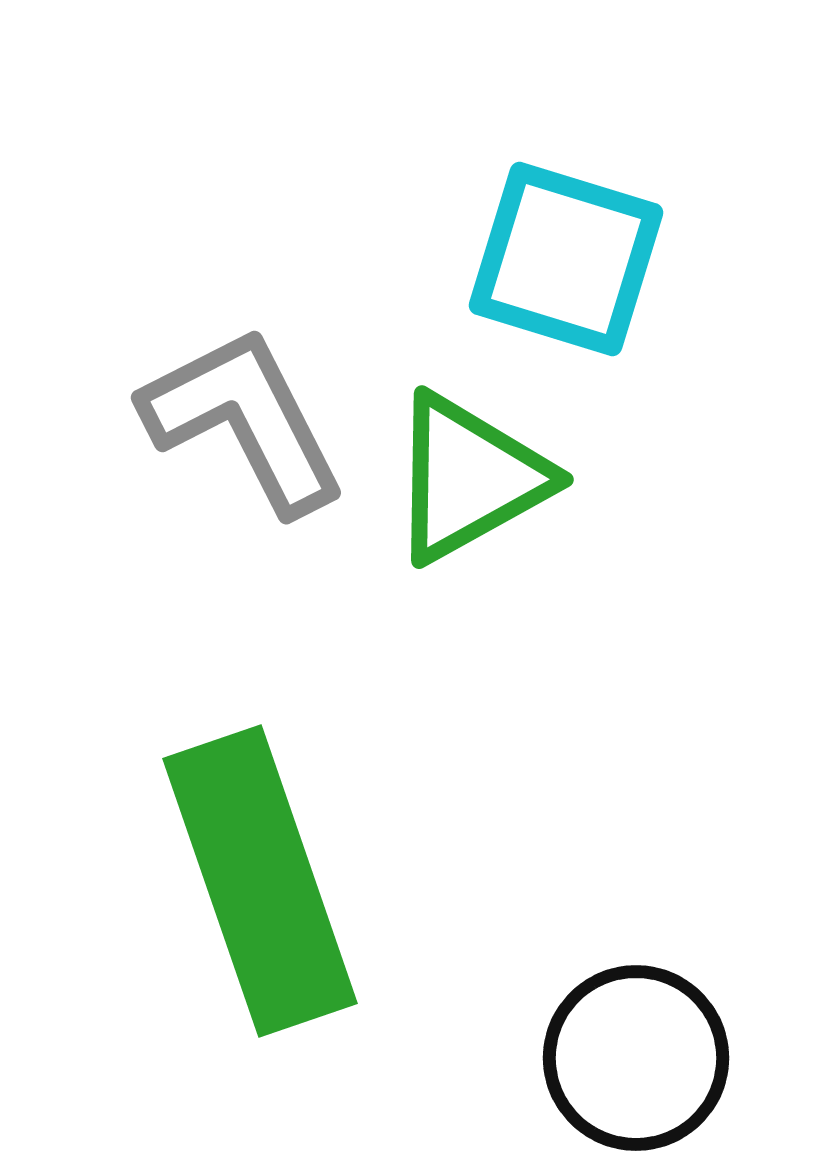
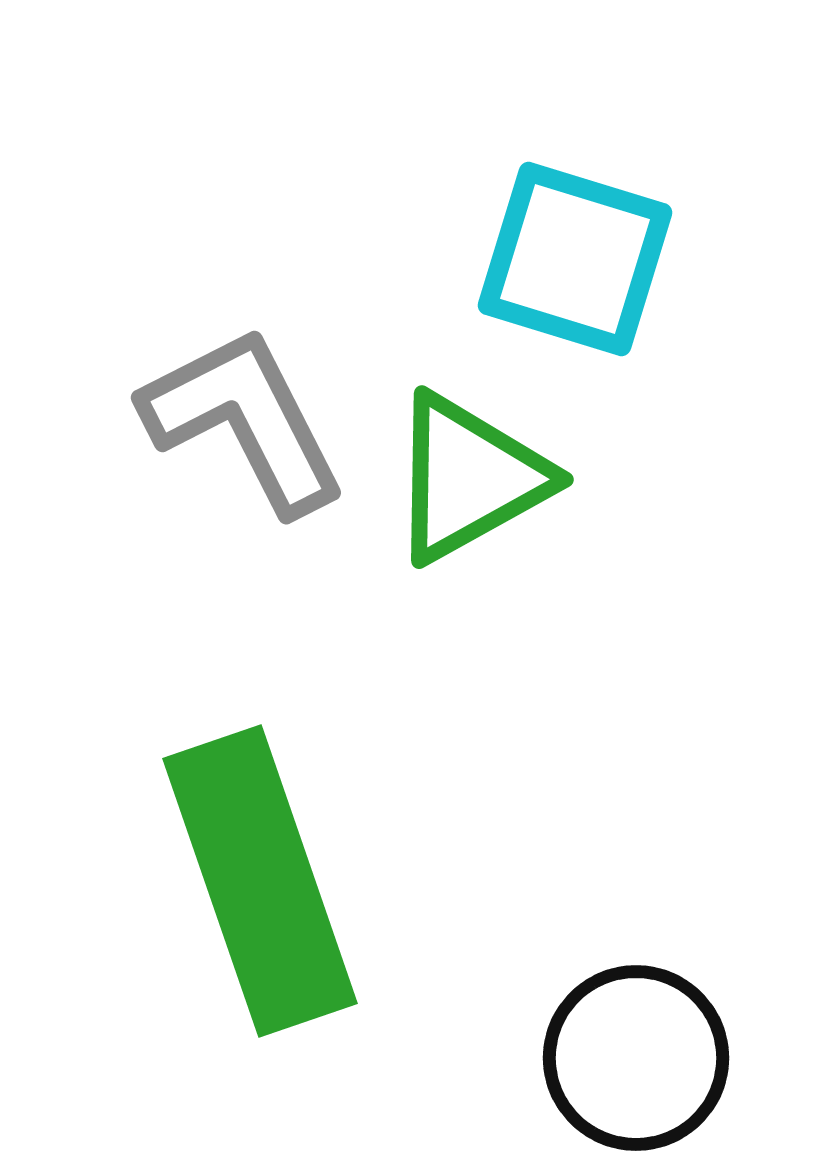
cyan square: moved 9 px right
